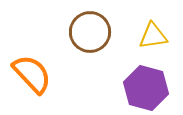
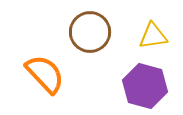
orange semicircle: moved 13 px right
purple hexagon: moved 1 px left, 2 px up
